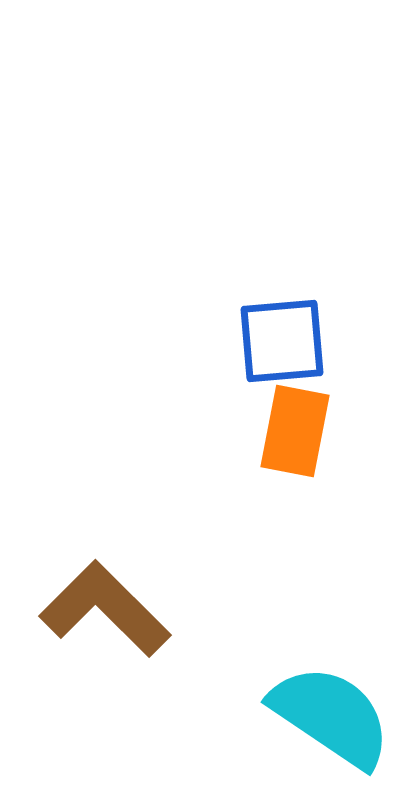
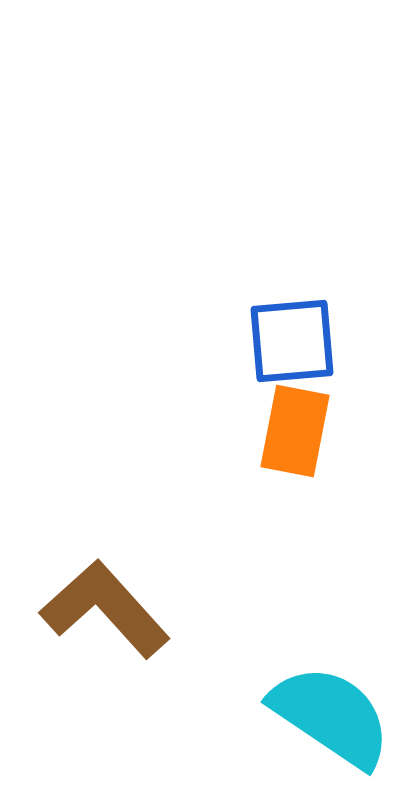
blue square: moved 10 px right
brown L-shape: rotated 3 degrees clockwise
